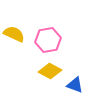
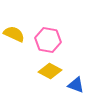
pink hexagon: rotated 20 degrees clockwise
blue triangle: moved 1 px right
